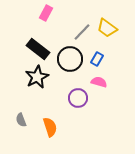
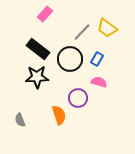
pink rectangle: moved 1 px left, 1 px down; rotated 14 degrees clockwise
black star: rotated 25 degrees clockwise
gray semicircle: moved 1 px left
orange semicircle: moved 9 px right, 12 px up
